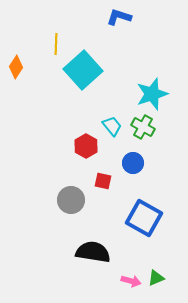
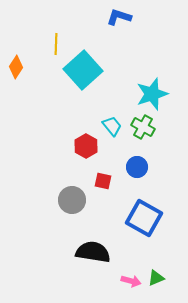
blue circle: moved 4 px right, 4 px down
gray circle: moved 1 px right
